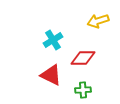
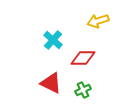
cyan cross: rotated 18 degrees counterclockwise
red triangle: moved 8 px down
green cross: rotated 21 degrees counterclockwise
